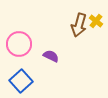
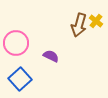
pink circle: moved 3 px left, 1 px up
blue square: moved 1 px left, 2 px up
